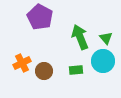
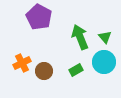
purple pentagon: moved 1 px left
green triangle: moved 1 px left, 1 px up
cyan circle: moved 1 px right, 1 px down
green rectangle: rotated 24 degrees counterclockwise
